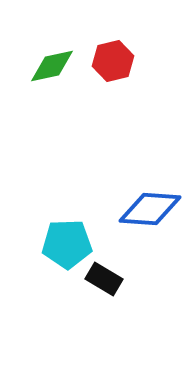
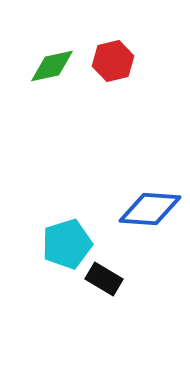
cyan pentagon: rotated 15 degrees counterclockwise
